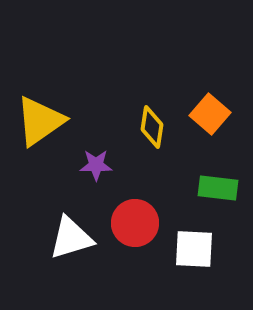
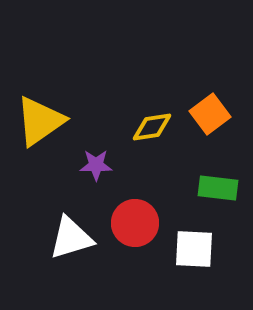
orange square: rotated 12 degrees clockwise
yellow diamond: rotated 72 degrees clockwise
